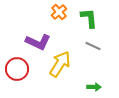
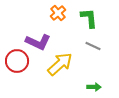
orange cross: moved 1 px left, 1 px down
yellow arrow: rotated 16 degrees clockwise
red circle: moved 8 px up
